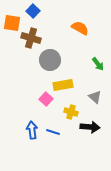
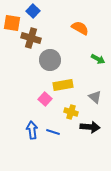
green arrow: moved 5 px up; rotated 24 degrees counterclockwise
pink square: moved 1 px left
